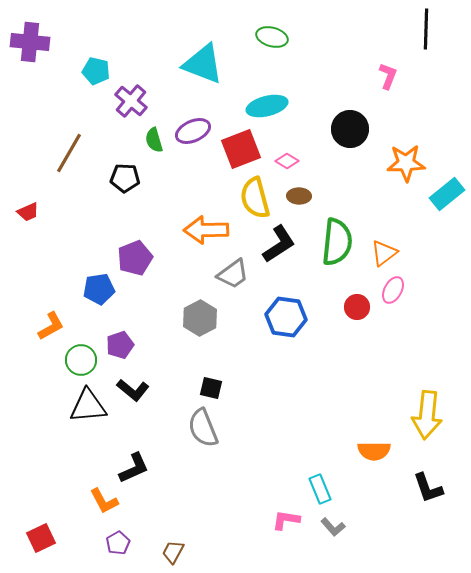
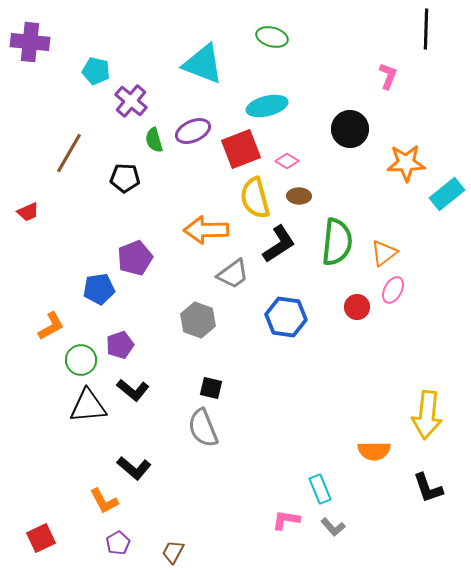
gray hexagon at (200, 318): moved 2 px left, 2 px down; rotated 12 degrees counterclockwise
black L-shape at (134, 468): rotated 64 degrees clockwise
